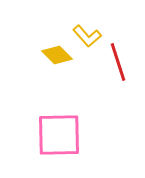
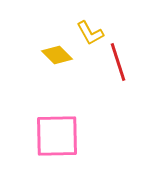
yellow L-shape: moved 3 px right, 3 px up; rotated 12 degrees clockwise
pink square: moved 2 px left, 1 px down
